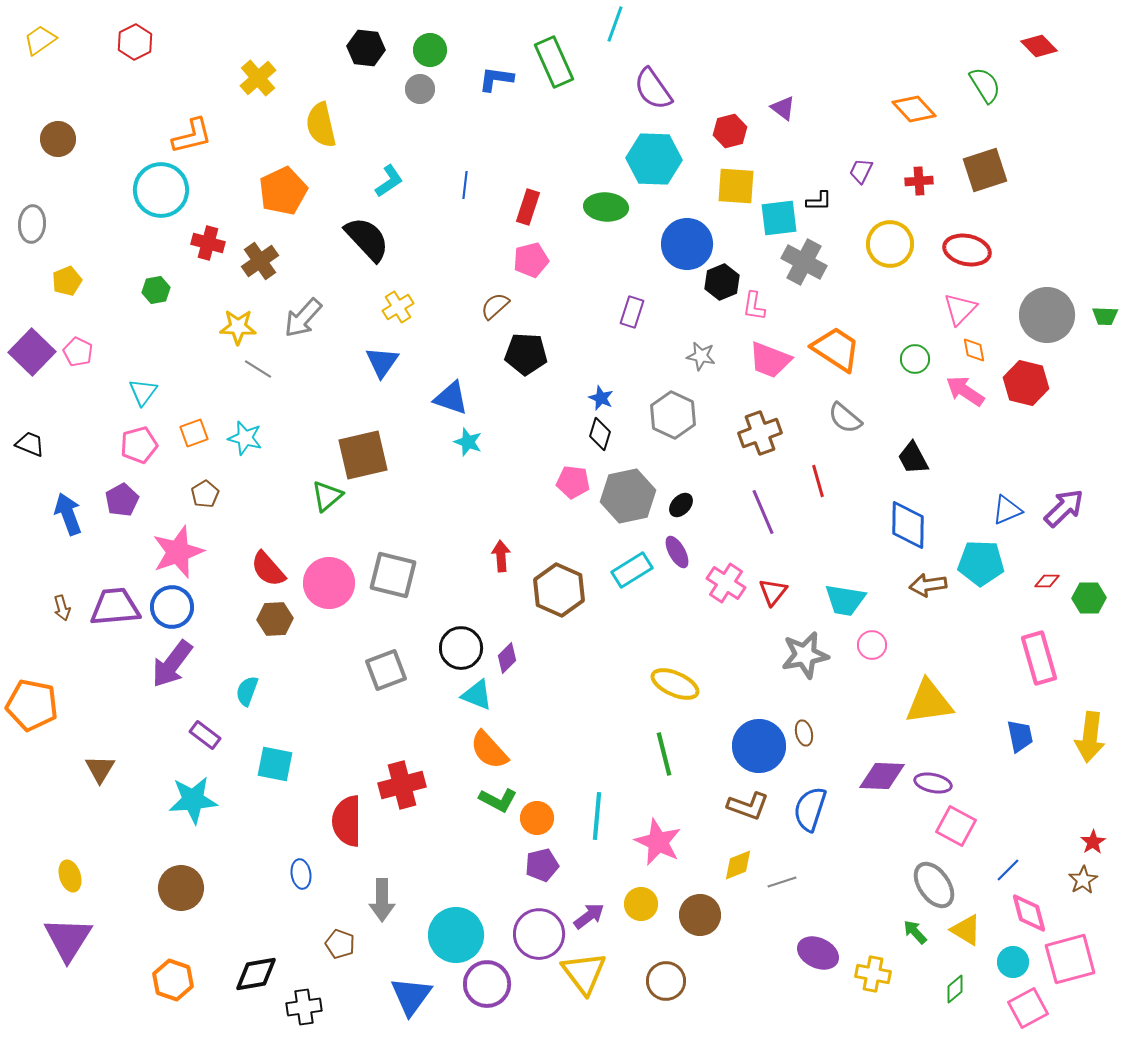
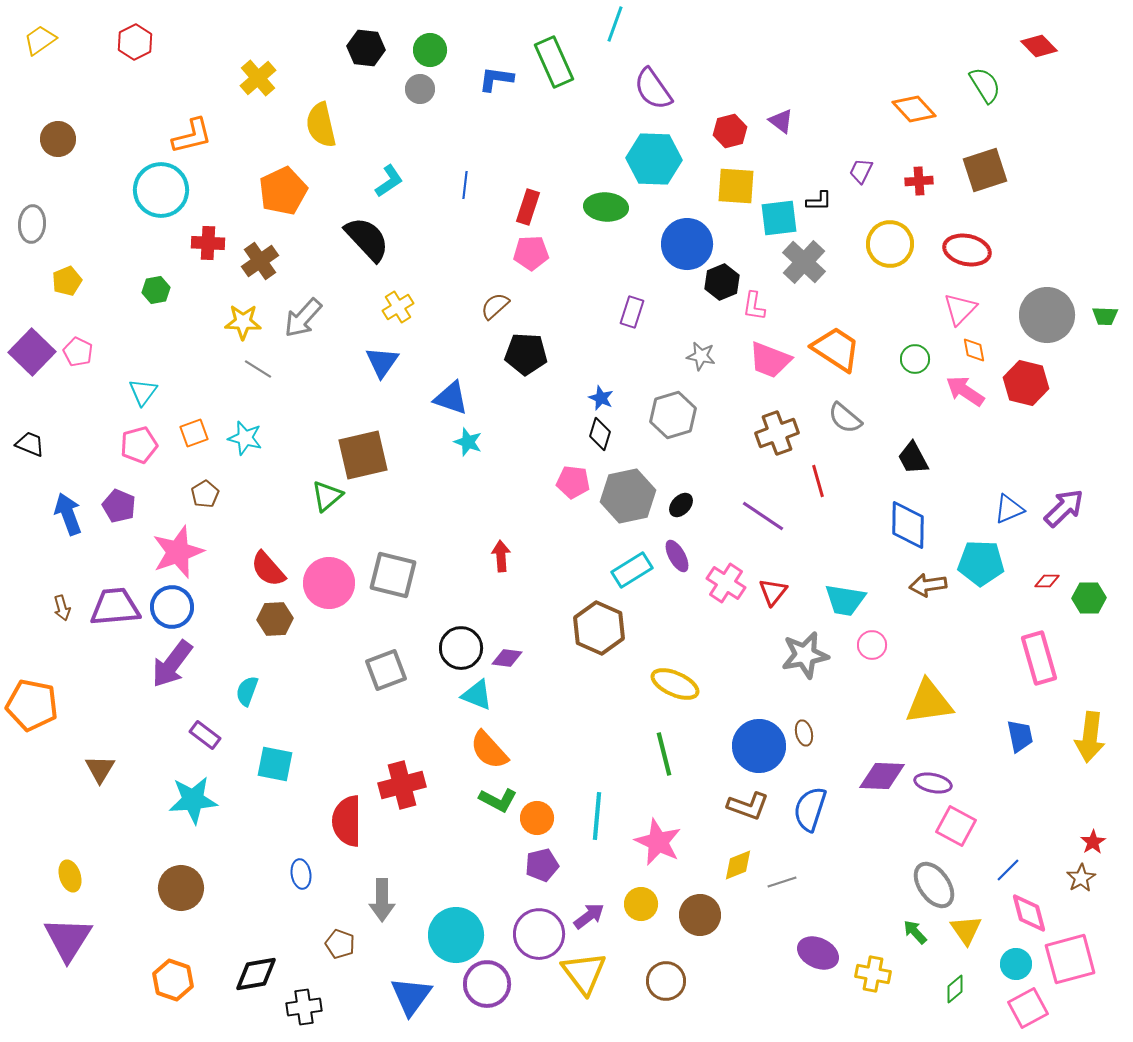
purple triangle at (783, 108): moved 2 px left, 13 px down
red cross at (208, 243): rotated 12 degrees counterclockwise
pink pentagon at (531, 260): moved 7 px up; rotated 12 degrees clockwise
gray cross at (804, 262): rotated 15 degrees clockwise
yellow star at (238, 327): moved 5 px right, 5 px up
gray hexagon at (673, 415): rotated 18 degrees clockwise
brown cross at (760, 433): moved 17 px right
purple pentagon at (122, 500): moved 3 px left, 6 px down; rotated 20 degrees counterclockwise
blue triangle at (1007, 510): moved 2 px right, 1 px up
purple line at (763, 512): moved 4 px down; rotated 33 degrees counterclockwise
purple ellipse at (677, 552): moved 4 px down
brown hexagon at (559, 590): moved 40 px right, 38 px down
purple diamond at (507, 658): rotated 52 degrees clockwise
brown star at (1083, 880): moved 2 px left, 2 px up
yellow triangle at (966, 930): rotated 24 degrees clockwise
cyan circle at (1013, 962): moved 3 px right, 2 px down
